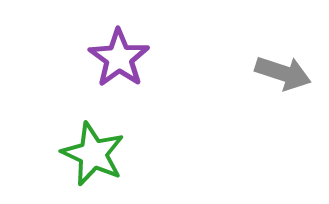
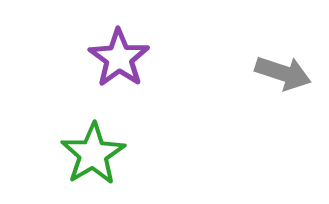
green star: rotated 16 degrees clockwise
